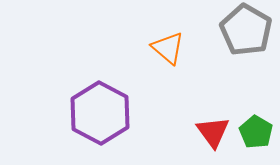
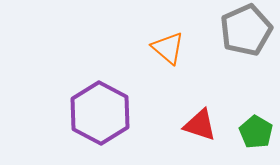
gray pentagon: rotated 18 degrees clockwise
red triangle: moved 13 px left, 7 px up; rotated 36 degrees counterclockwise
